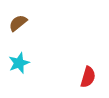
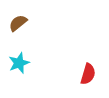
red semicircle: moved 3 px up
